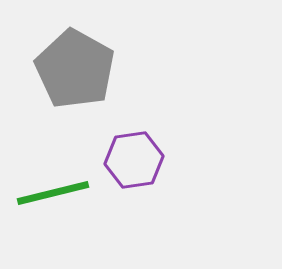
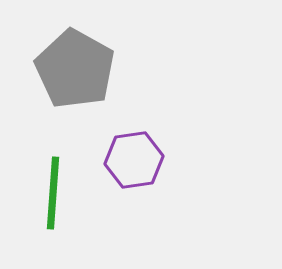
green line: rotated 72 degrees counterclockwise
